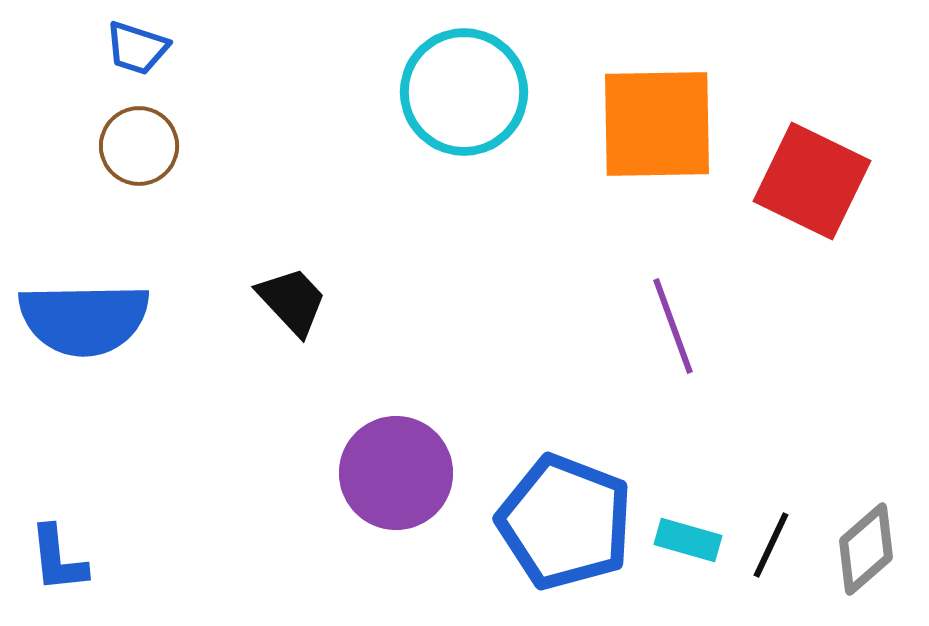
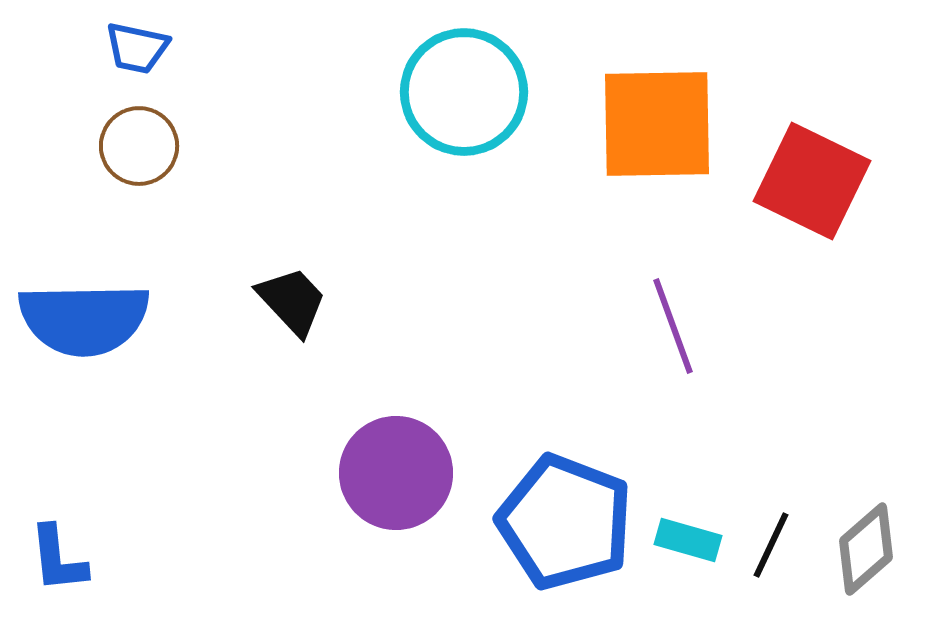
blue trapezoid: rotated 6 degrees counterclockwise
